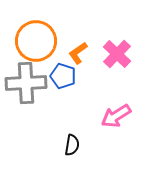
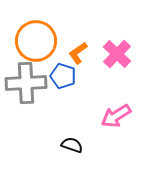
black semicircle: rotated 80 degrees counterclockwise
